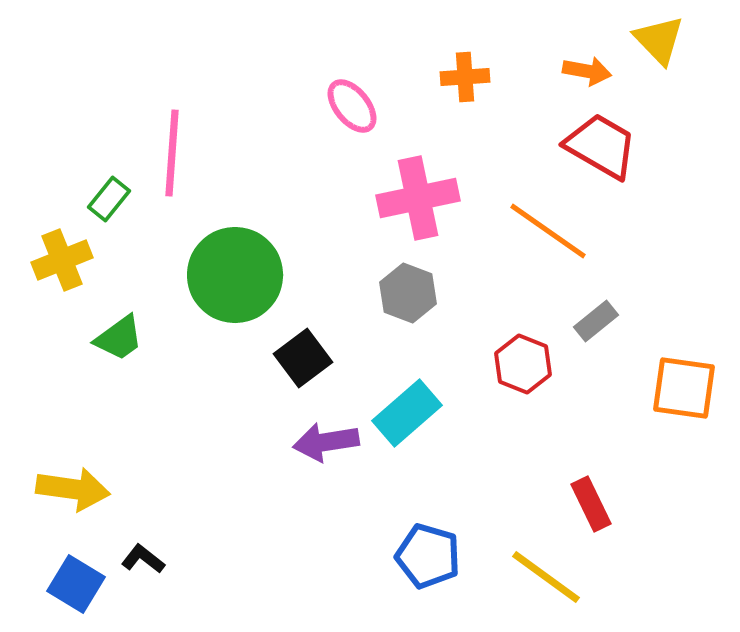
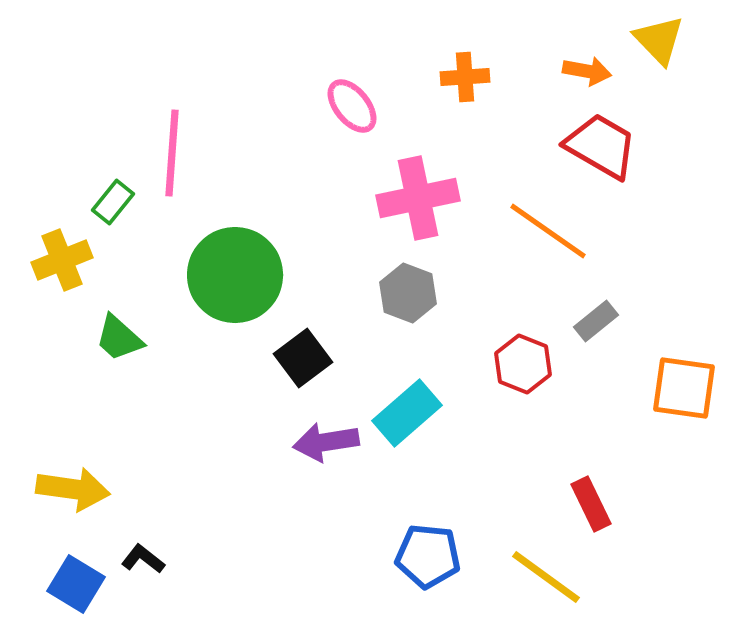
green rectangle: moved 4 px right, 3 px down
green trapezoid: rotated 78 degrees clockwise
blue pentagon: rotated 10 degrees counterclockwise
